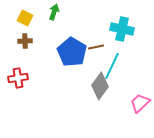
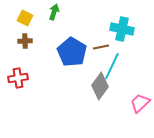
brown line: moved 5 px right
